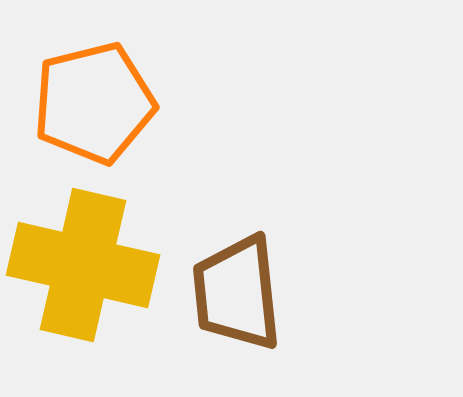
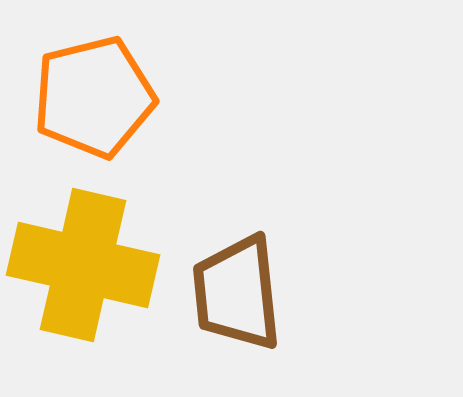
orange pentagon: moved 6 px up
